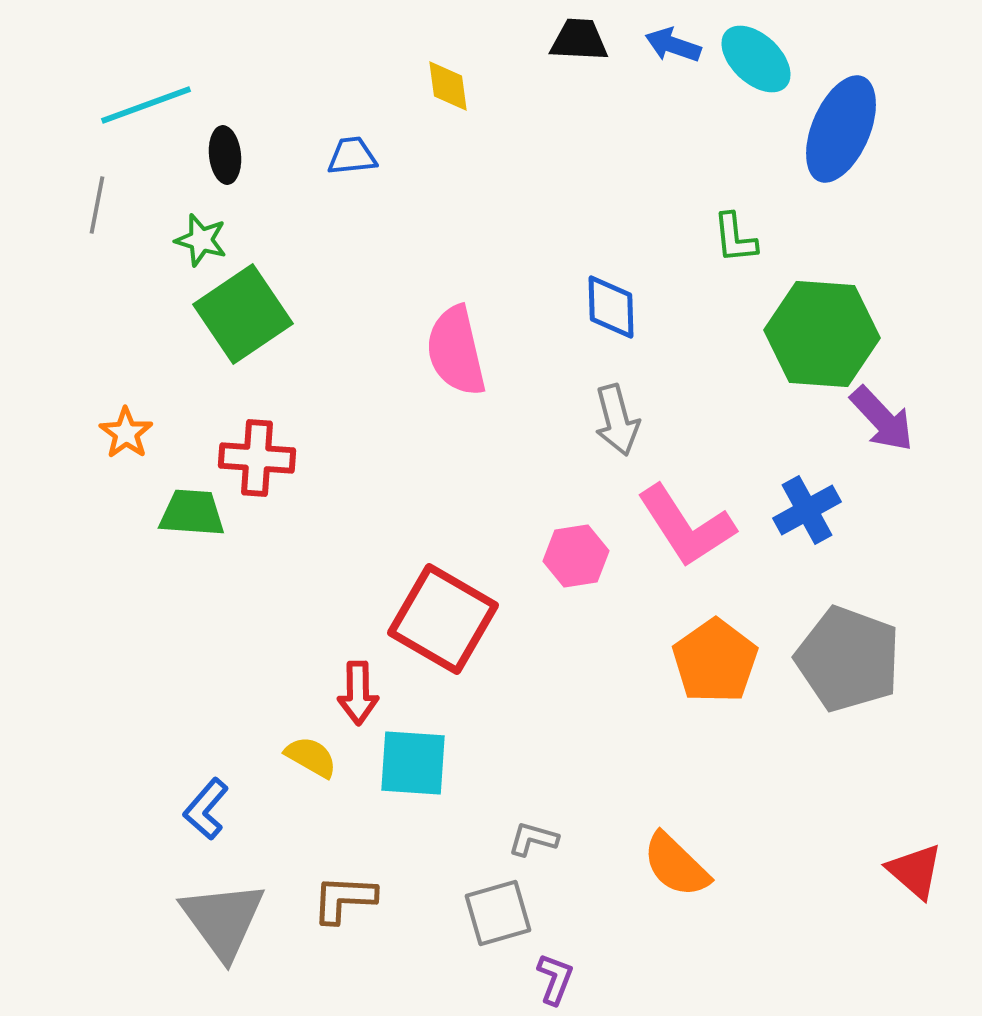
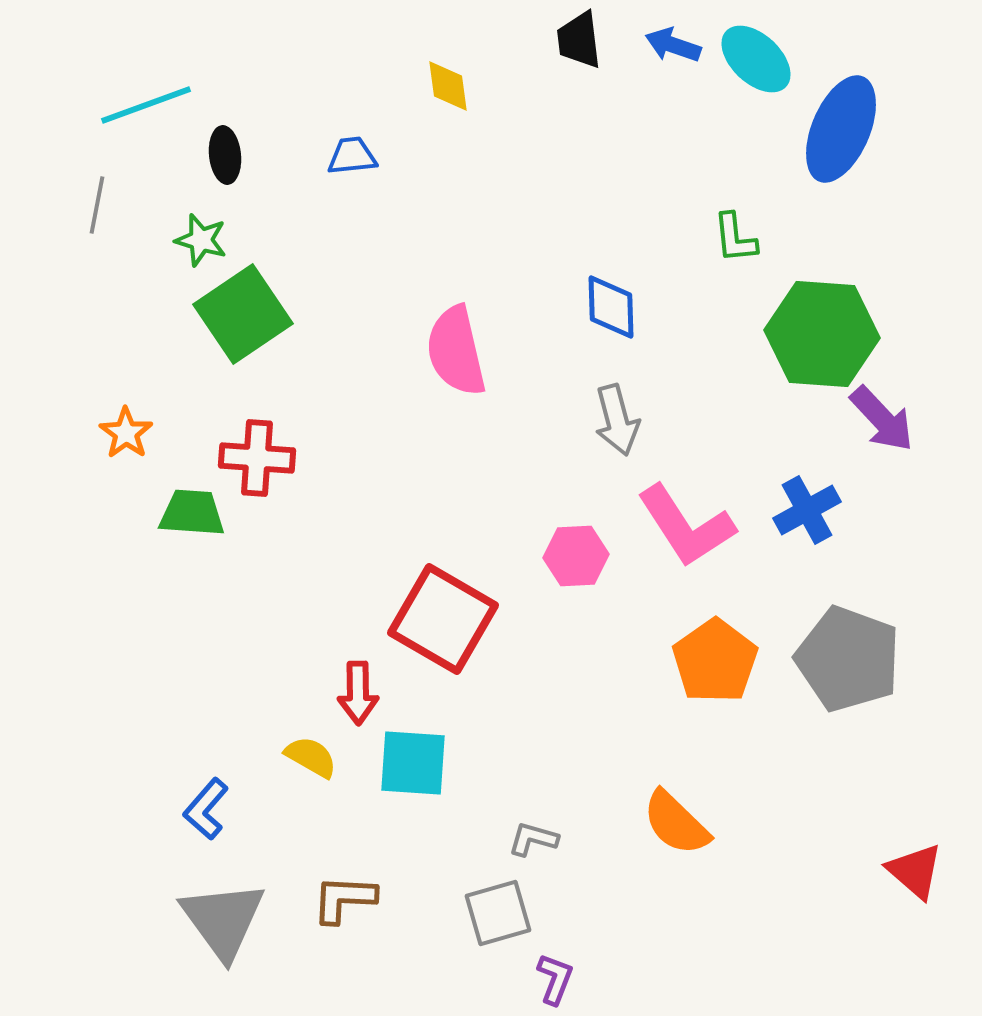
black trapezoid: rotated 100 degrees counterclockwise
pink hexagon: rotated 6 degrees clockwise
orange semicircle: moved 42 px up
